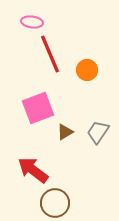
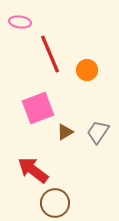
pink ellipse: moved 12 px left
